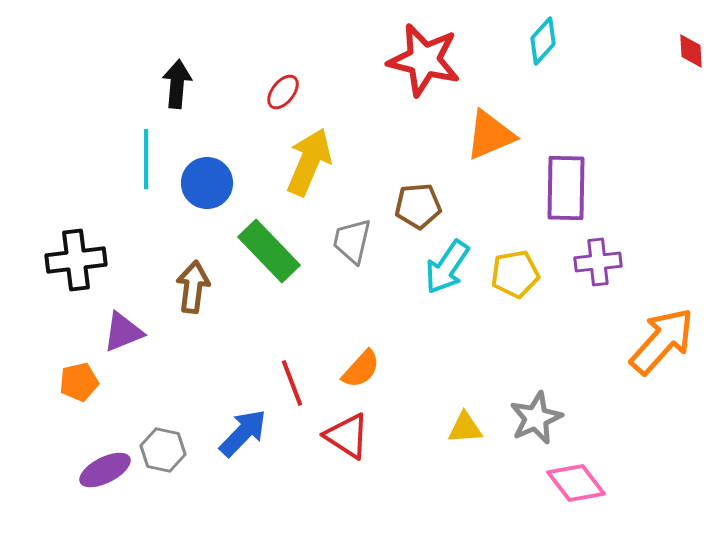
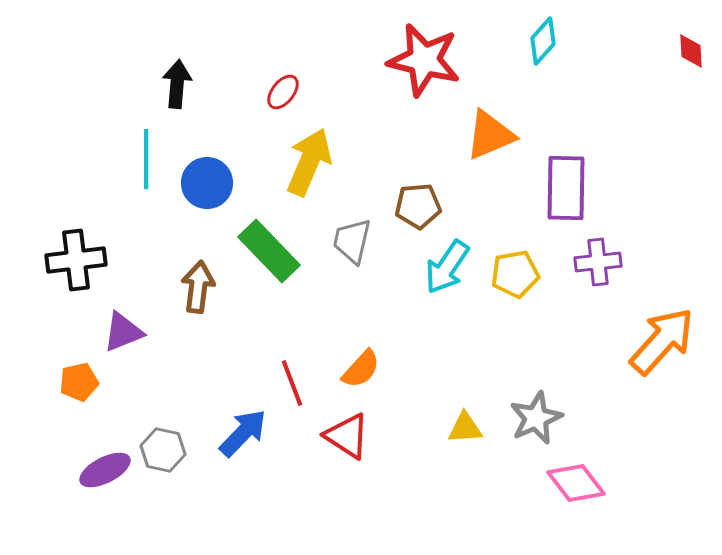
brown arrow: moved 5 px right
